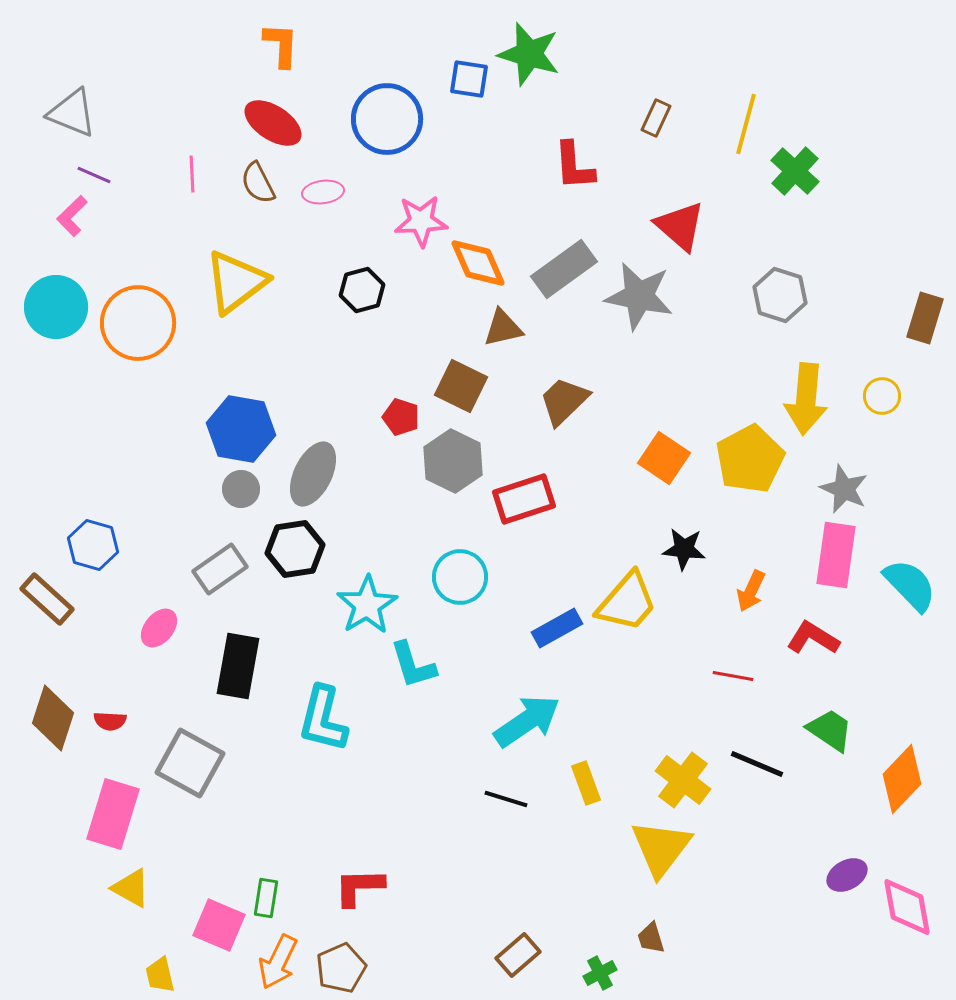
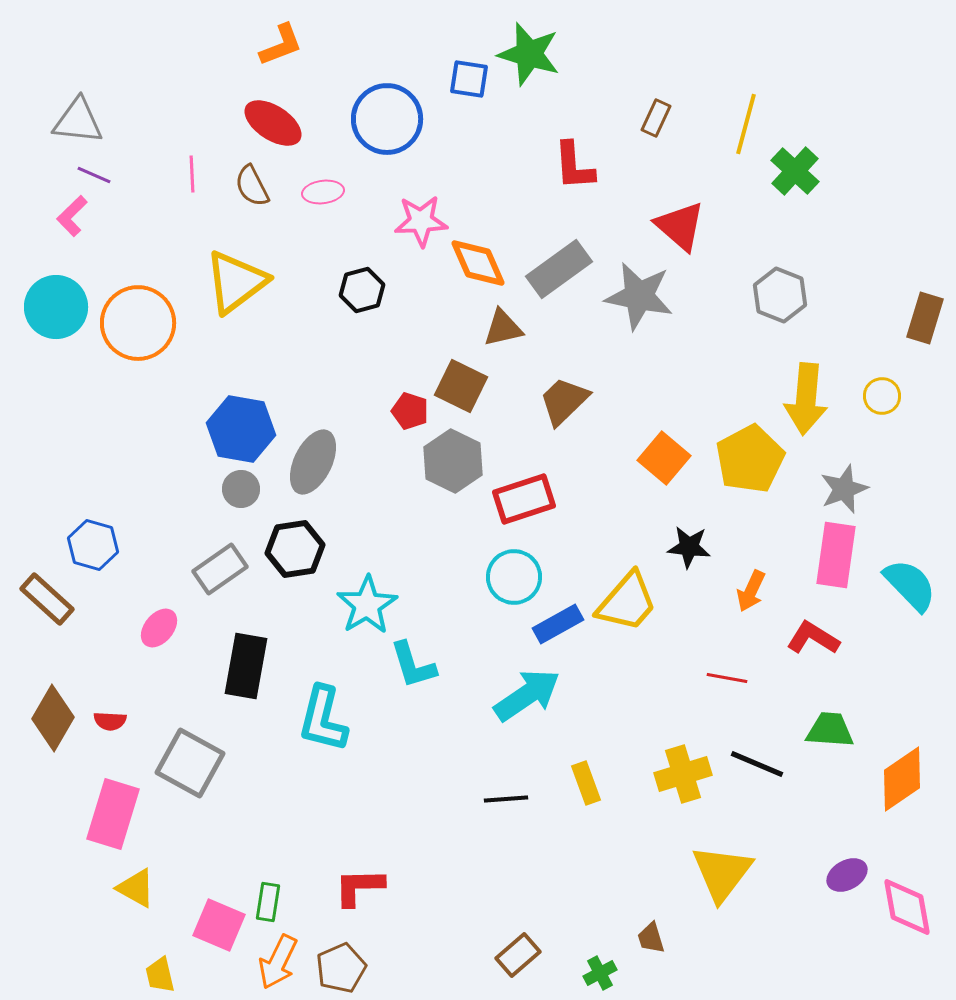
orange L-shape at (281, 45): rotated 66 degrees clockwise
gray triangle at (72, 113): moved 6 px right, 8 px down; rotated 16 degrees counterclockwise
brown semicircle at (258, 183): moved 6 px left, 3 px down
gray rectangle at (564, 269): moved 5 px left
gray hexagon at (780, 295): rotated 4 degrees clockwise
red pentagon at (401, 417): moved 9 px right, 6 px up
orange square at (664, 458): rotated 6 degrees clockwise
gray ellipse at (313, 474): moved 12 px up
gray star at (844, 489): rotated 27 degrees clockwise
black star at (684, 549): moved 5 px right, 2 px up
cyan circle at (460, 577): moved 54 px right
blue rectangle at (557, 628): moved 1 px right, 4 px up
black rectangle at (238, 666): moved 8 px right
red line at (733, 676): moved 6 px left, 2 px down
brown diamond at (53, 718): rotated 12 degrees clockwise
cyan arrow at (527, 721): moved 26 px up
green trapezoid at (830, 730): rotated 30 degrees counterclockwise
orange diamond at (902, 779): rotated 12 degrees clockwise
yellow cross at (683, 780): moved 6 px up; rotated 36 degrees clockwise
black line at (506, 799): rotated 21 degrees counterclockwise
yellow triangle at (661, 848): moved 61 px right, 25 px down
yellow triangle at (131, 888): moved 5 px right
green rectangle at (266, 898): moved 2 px right, 4 px down
